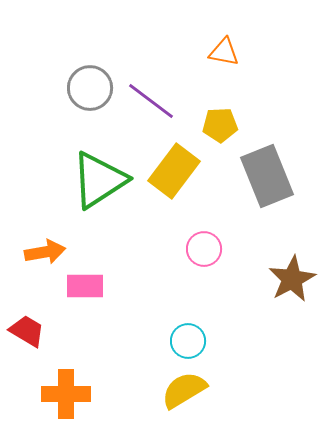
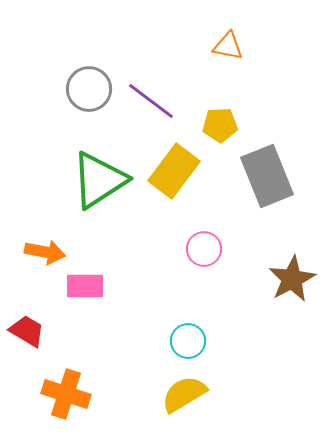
orange triangle: moved 4 px right, 6 px up
gray circle: moved 1 px left, 1 px down
orange arrow: rotated 21 degrees clockwise
yellow semicircle: moved 4 px down
orange cross: rotated 18 degrees clockwise
